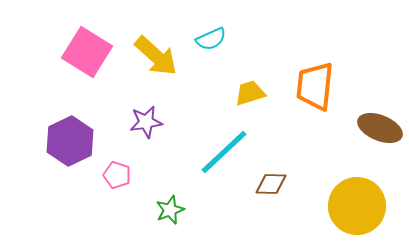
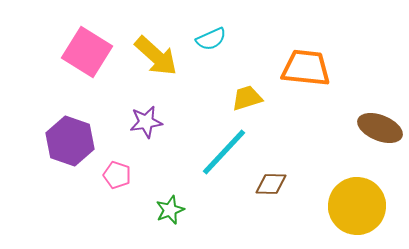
orange trapezoid: moved 9 px left, 18 px up; rotated 90 degrees clockwise
yellow trapezoid: moved 3 px left, 5 px down
purple hexagon: rotated 15 degrees counterclockwise
cyan line: rotated 4 degrees counterclockwise
